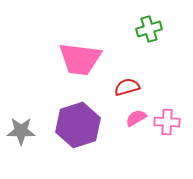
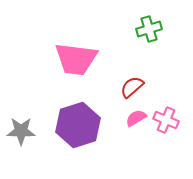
pink trapezoid: moved 4 px left
red semicircle: moved 5 px right; rotated 25 degrees counterclockwise
pink cross: moved 1 px left, 2 px up; rotated 20 degrees clockwise
